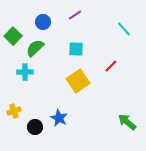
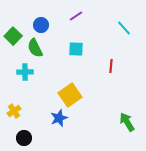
purple line: moved 1 px right, 1 px down
blue circle: moved 2 px left, 3 px down
cyan line: moved 1 px up
green semicircle: rotated 72 degrees counterclockwise
red line: rotated 40 degrees counterclockwise
yellow square: moved 8 px left, 14 px down
yellow cross: rotated 16 degrees counterclockwise
blue star: rotated 24 degrees clockwise
green arrow: rotated 18 degrees clockwise
black circle: moved 11 px left, 11 px down
